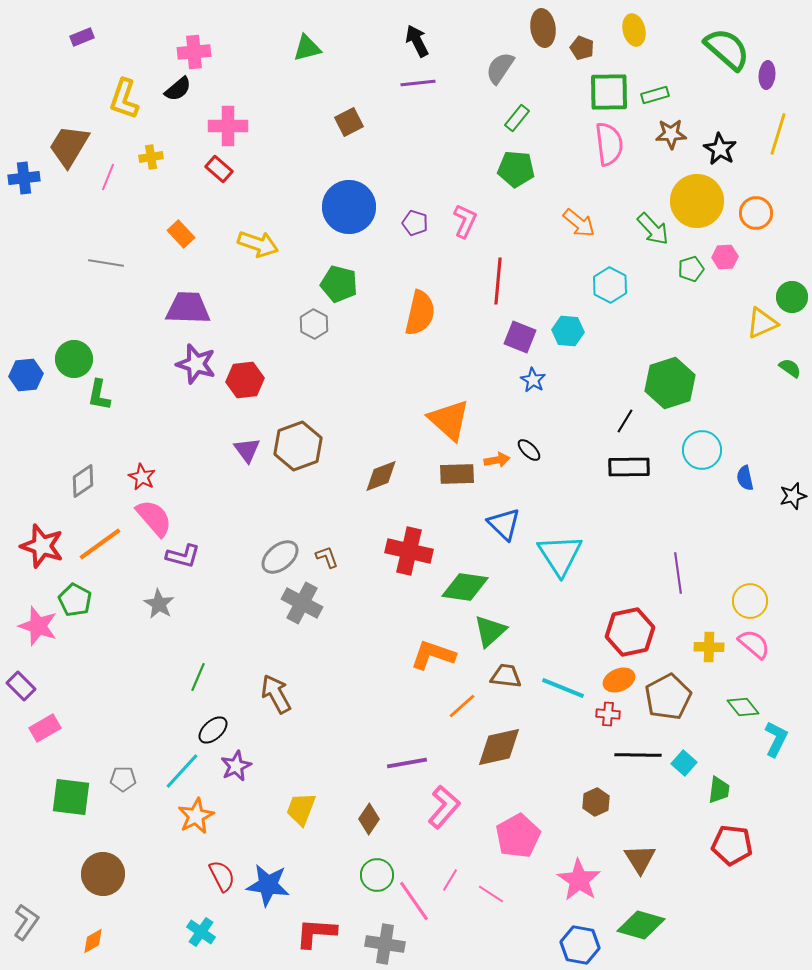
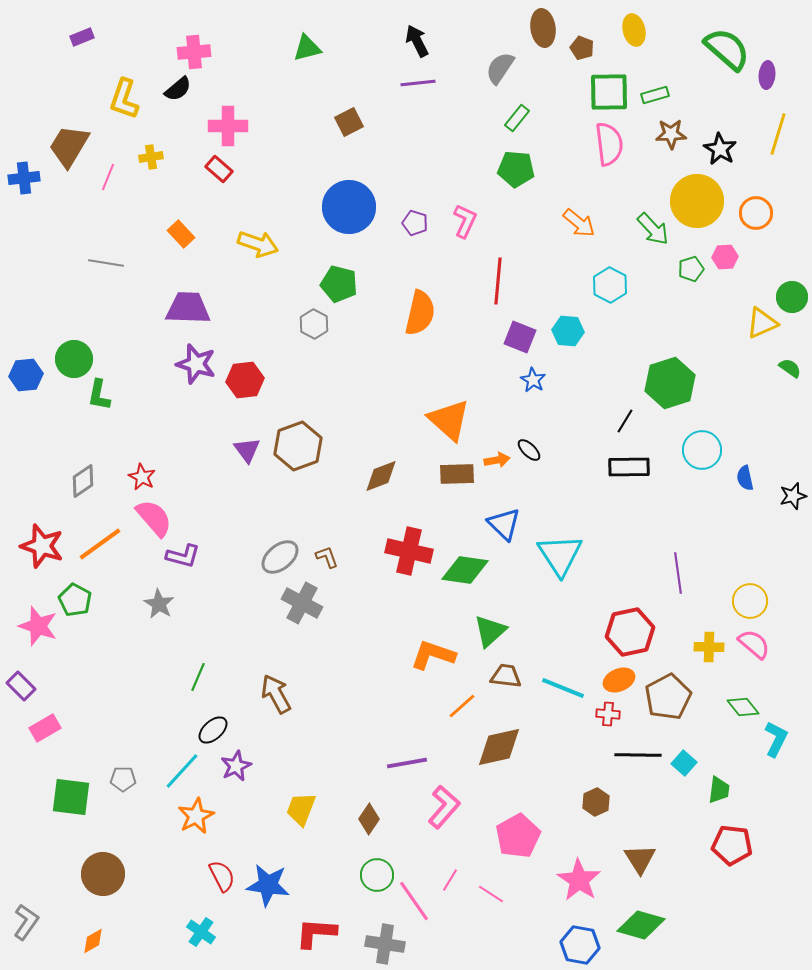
green diamond at (465, 587): moved 17 px up
